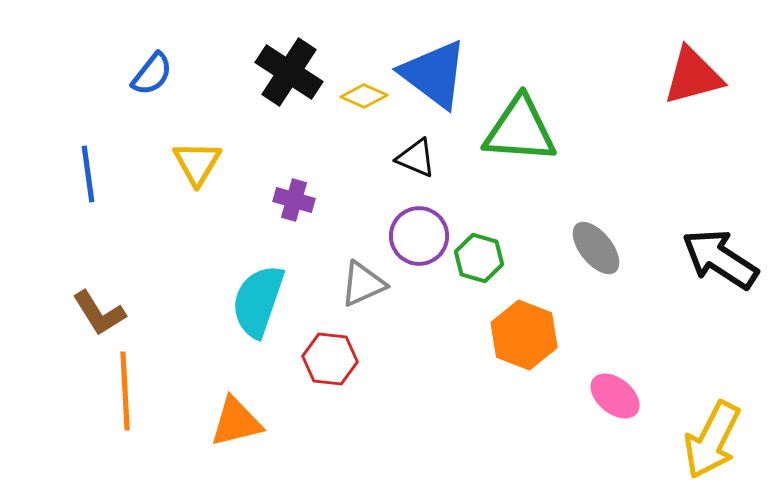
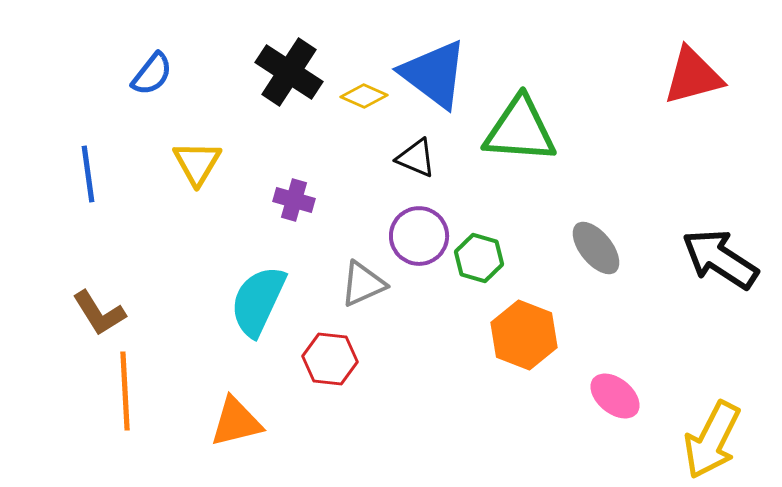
cyan semicircle: rotated 6 degrees clockwise
